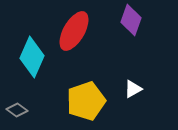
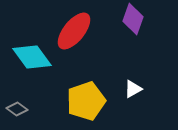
purple diamond: moved 2 px right, 1 px up
red ellipse: rotated 9 degrees clockwise
cyan diamond: rotated 60 degrees counterclockwise
gray diamond: moved 1 px up
